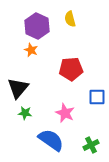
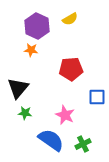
yellow semicircle: rotated 105 degrees counterclockwise
orange star: rotated 16 degrees counterclockwise
pink star: moved 2 px down
green cross: moved 8 px left, 1 px up
